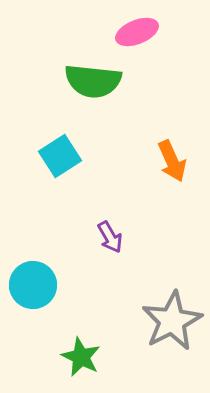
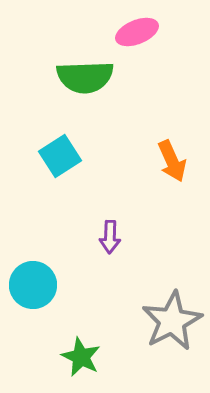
green semicircle: moved 8 px left, 4 px up; rotated 8 degrees counterclockwise
purple arrow: rotated 32 degrees clockwise
